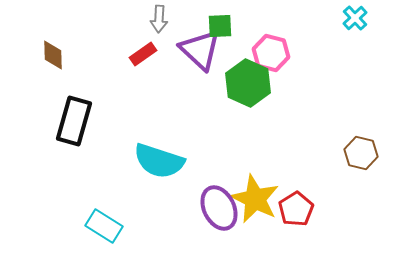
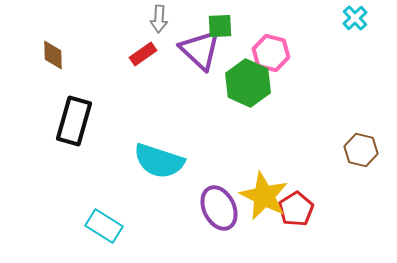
brown hexagon: moved 3 px up
yellow star: moved 9 px right, 3 px up
